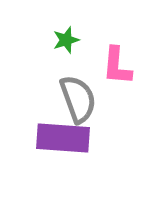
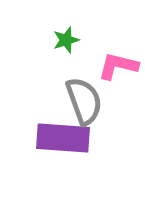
pink L-shape: moved 1 px right; rotated 99 degrees clockwise
gray semicircle: moved 6 px right, 2 px down
